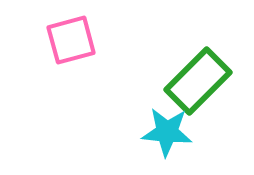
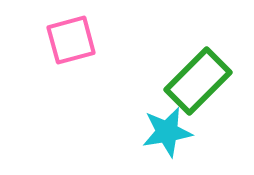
cyan star: rotated 15 degrees counterclockwise
